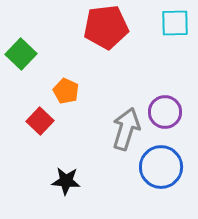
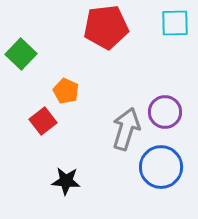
red square: moved 3 px right; rotated 8 degrees clockwise
